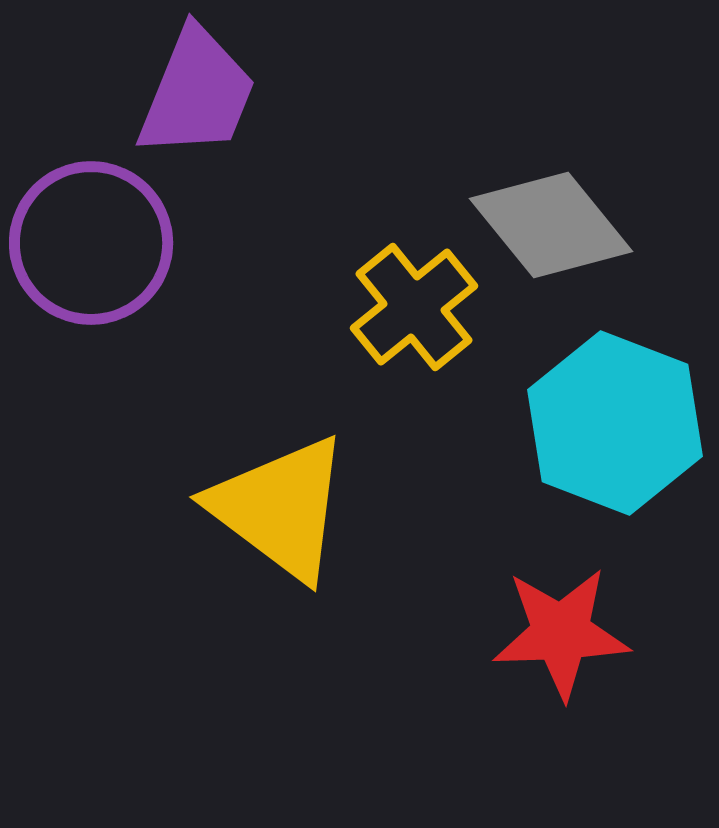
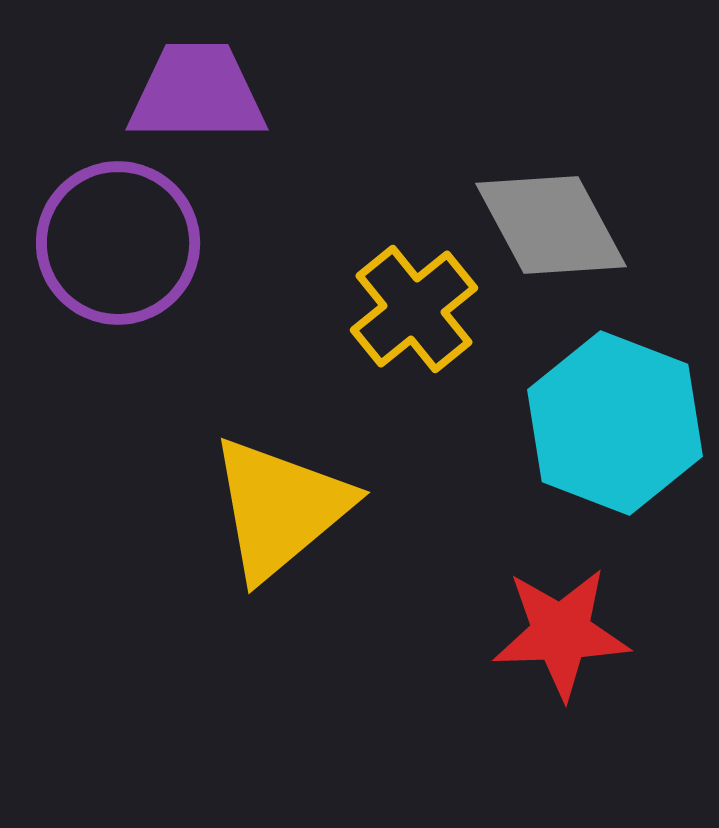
purple trapezoid: rotated 112 degrees counterclockwise
gray diamond: rotated 11 degrees clockwise
purple circle: moved 27 px right
yellow cross: moved 2 px down
yellow triangle: rotated 43 degrees clockwise
